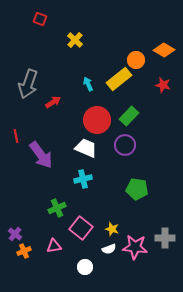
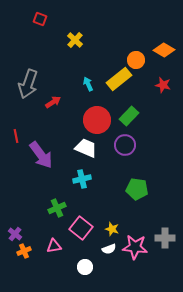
cyan cross: moved 1 px left
